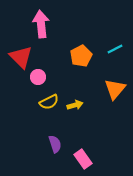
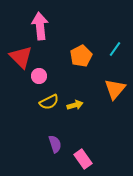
pink arrow: moved 1 px left, 2 px down
cyan line: rotated 28 degrees counterclockwise
pink circle: moved 1 px right, 1 px up
